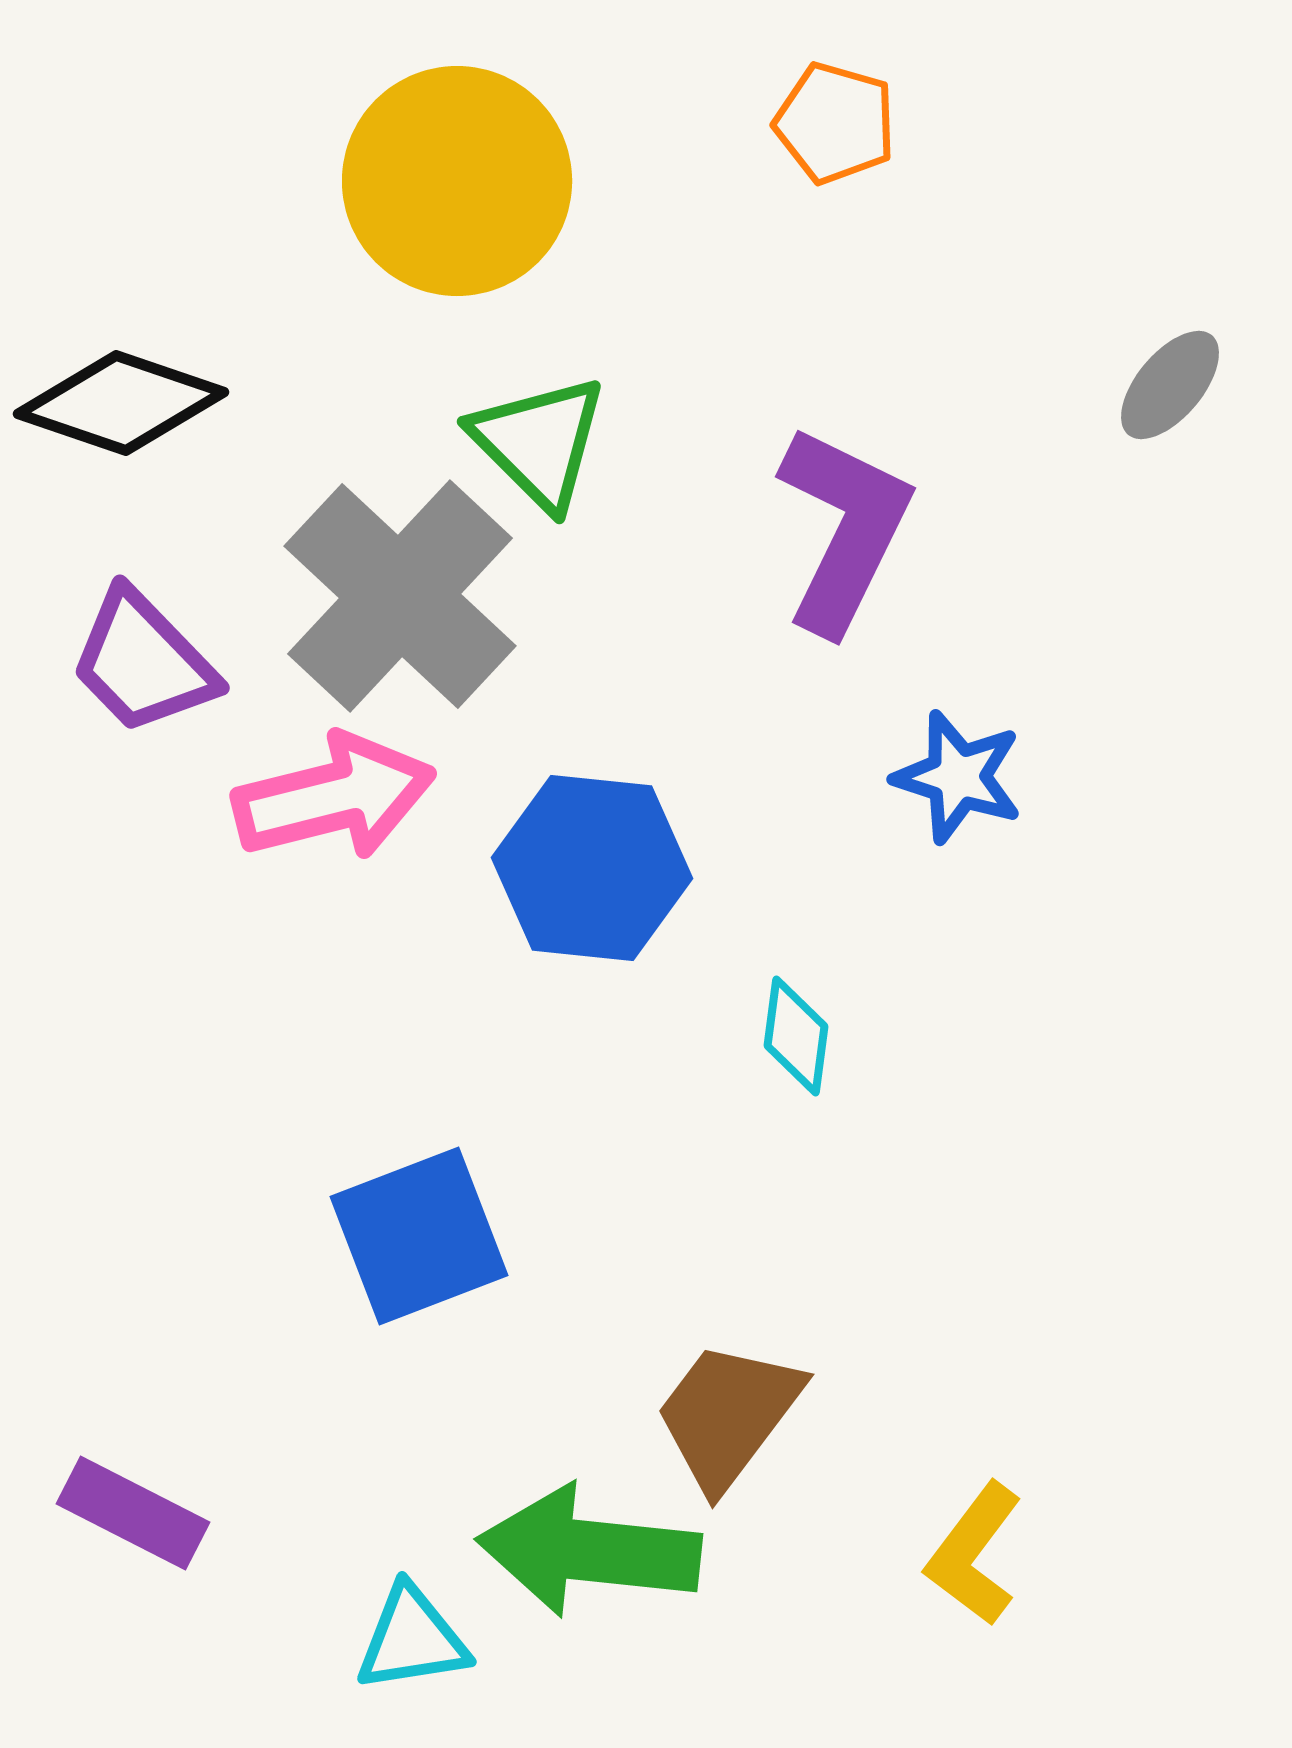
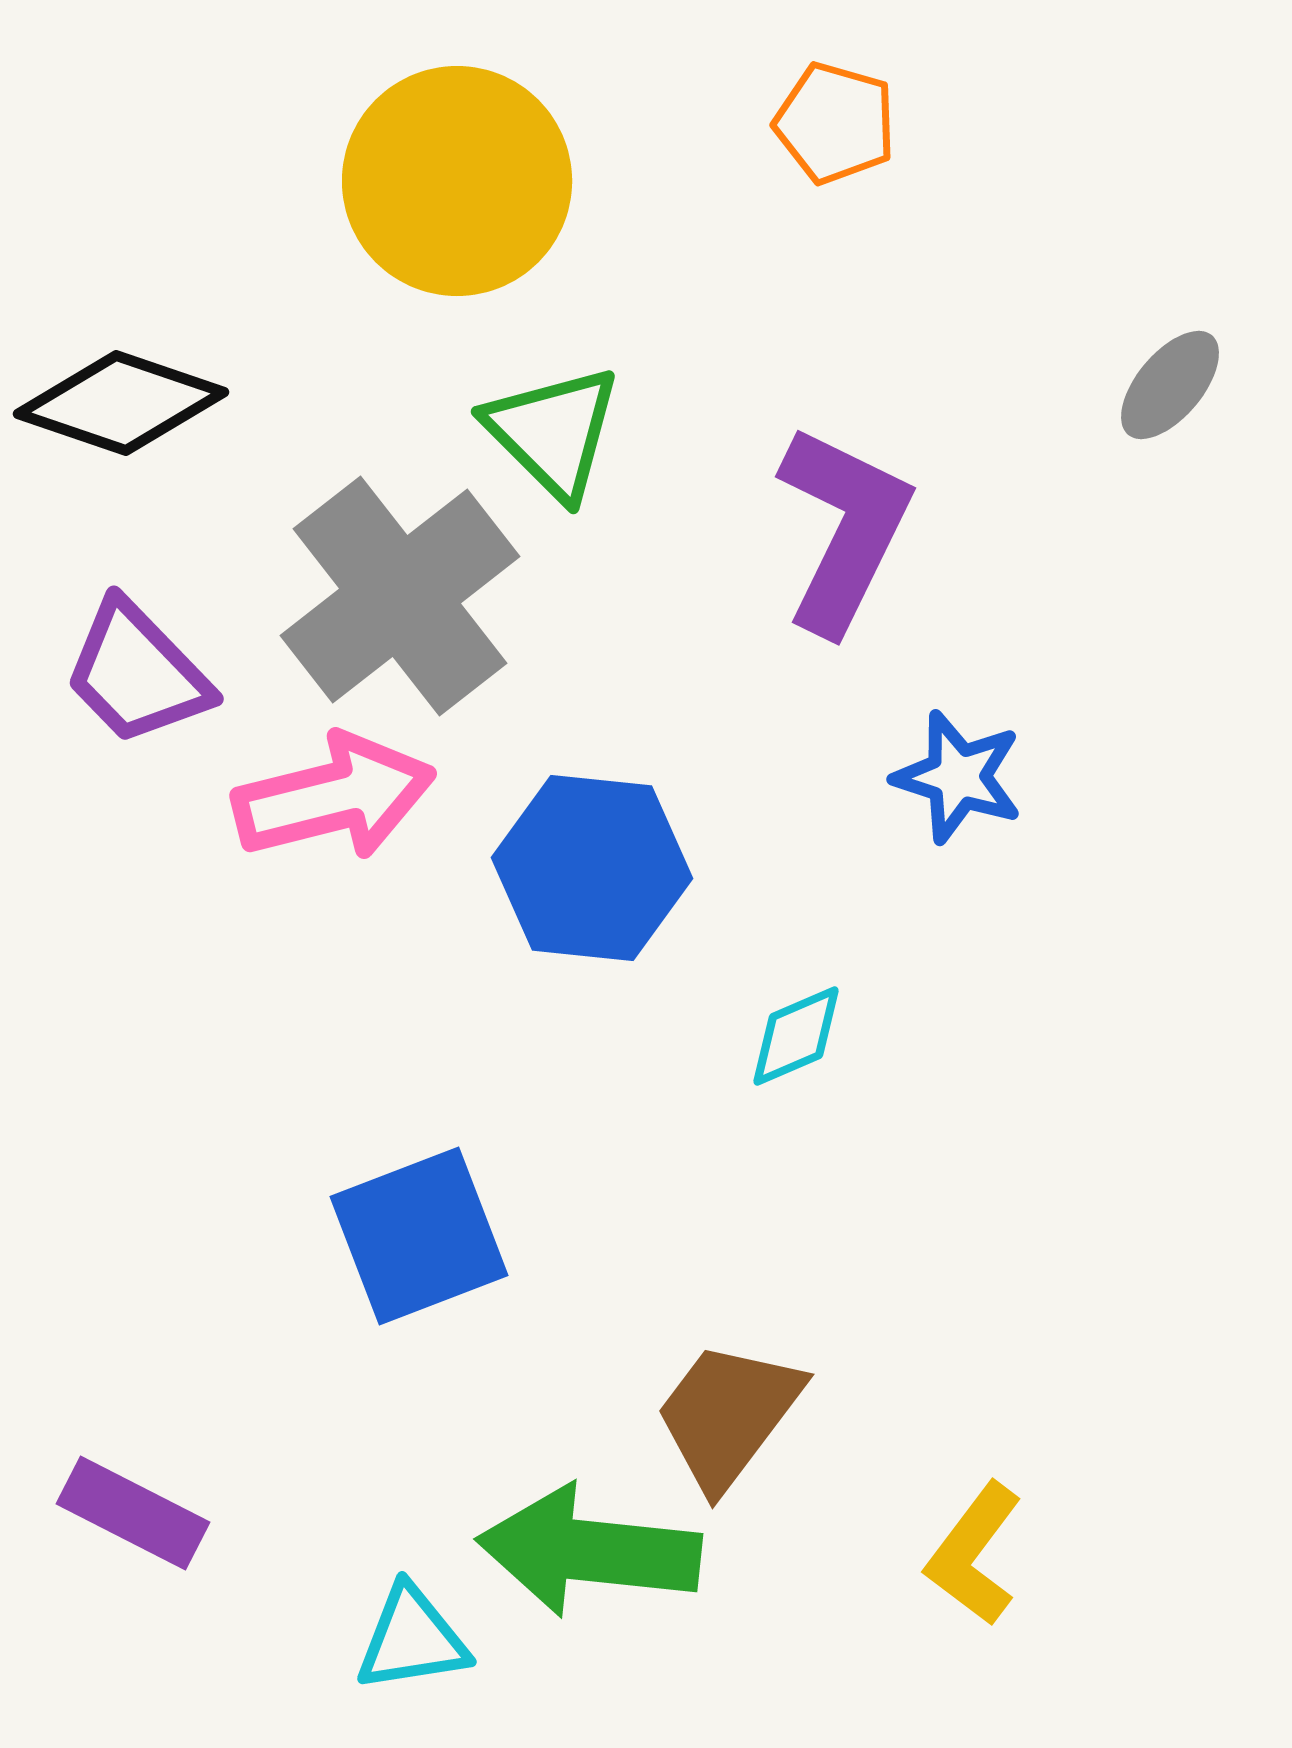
green triangle: moved 14 px right, 10 px up
gray cross: rotated 9 degrees clockwise
purple trapezoid: moved 6 px left, 11 px down
cyan diamond: rotated 59 degrees clockwise
